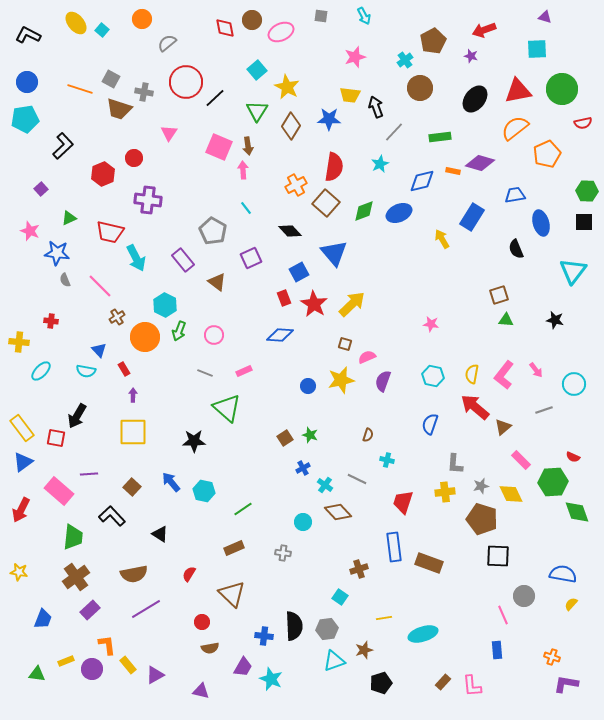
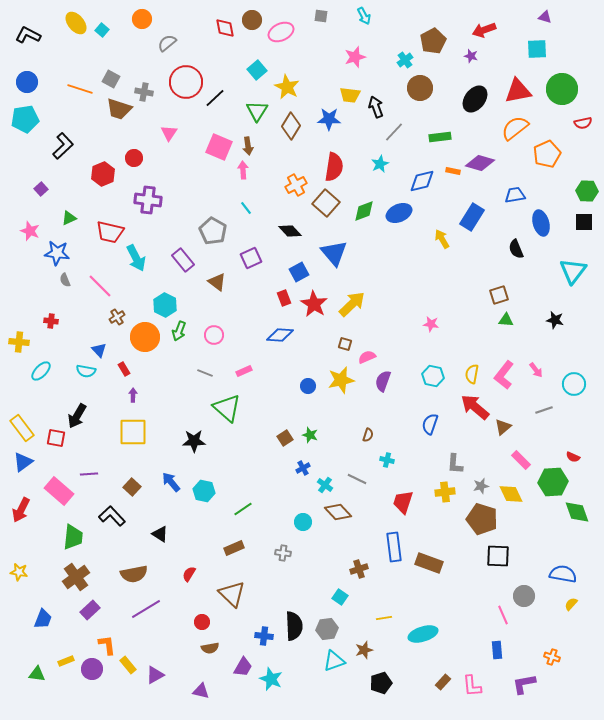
purple L-shape at (566, 684): moved 42 px left; rotated 20 degrees counterclockwise
